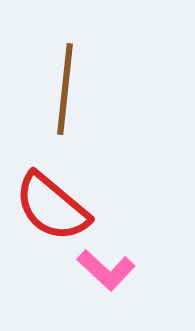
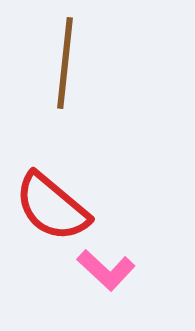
brown line: moved 26 px up
